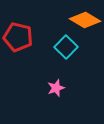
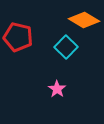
orange diamond: moved 1 px left
pink star: moved 1 px right, 1 px down; rotated 18 degrees counterclockwise
